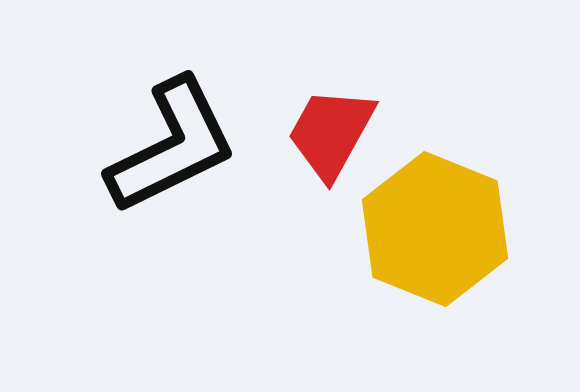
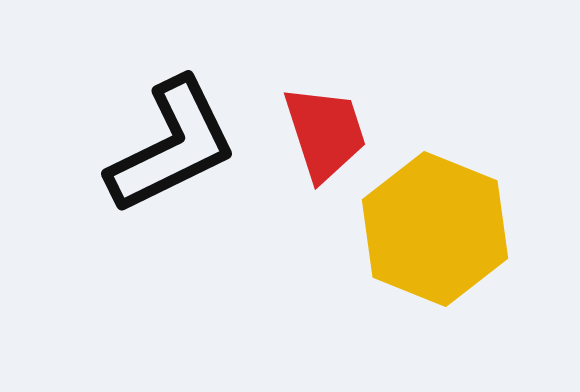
red trapezoid: moved 6 px left; rotated 133 degrees clockwise
